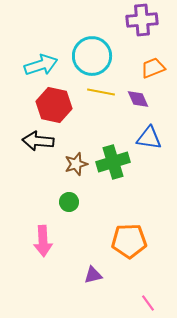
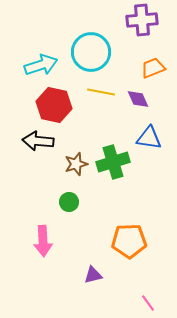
cyan circle: moved 1 px left, 4 px up
